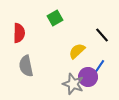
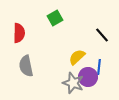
yellow semicircle: moved 6 px down
blue line: rotated 28 degrees counterclockwise
gray star: moved 1 px up
